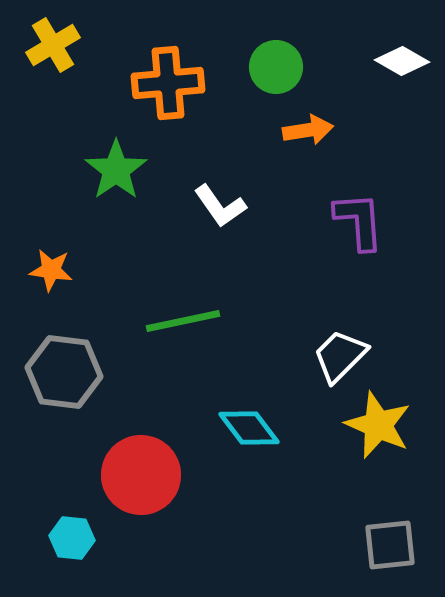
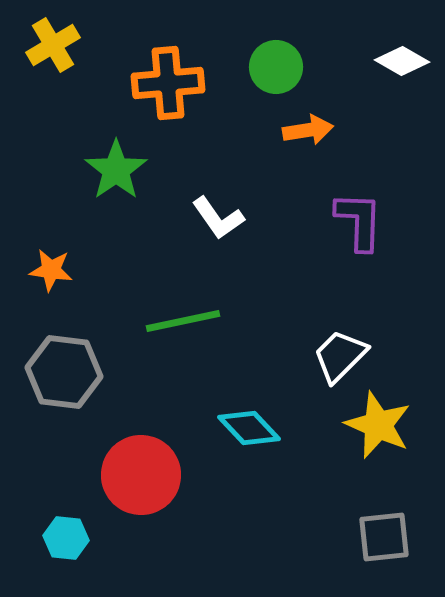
white L-shape: moved 2 px left, 12 px down
purple L-shape: rotated 6 degrees clockwise
cyan diamond: rotated 6 degrees counterclockwise
cyan hexagon: moved 6 px left
gray square: moved 6 px left, 8 px up
